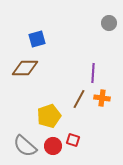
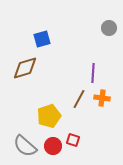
gray circle: moved 5 px down
blue square: moved 5 px right
brown diamond: rotated 16 degrees counterclockwise
